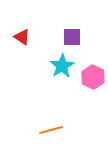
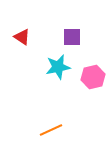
cyan star: moved 4 px left, 1 px down; rotated 20 degrees clockwise
pink hexagon: rotated 20 degrees clockwise
orange line: rotated 10 degrees counterclockwise
